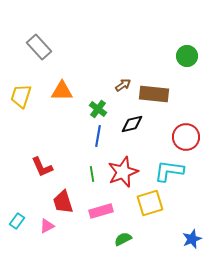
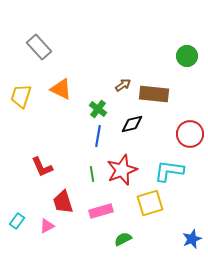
orange triangle: moved 1 px left, 2 px up; rotated 25 degrees clockwise
red circle: moved 4 px right, 3 px up
red star: moved 1 px left, 2 px up
